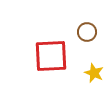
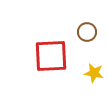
yellow star: rotated 12 degrees counterclockwise
